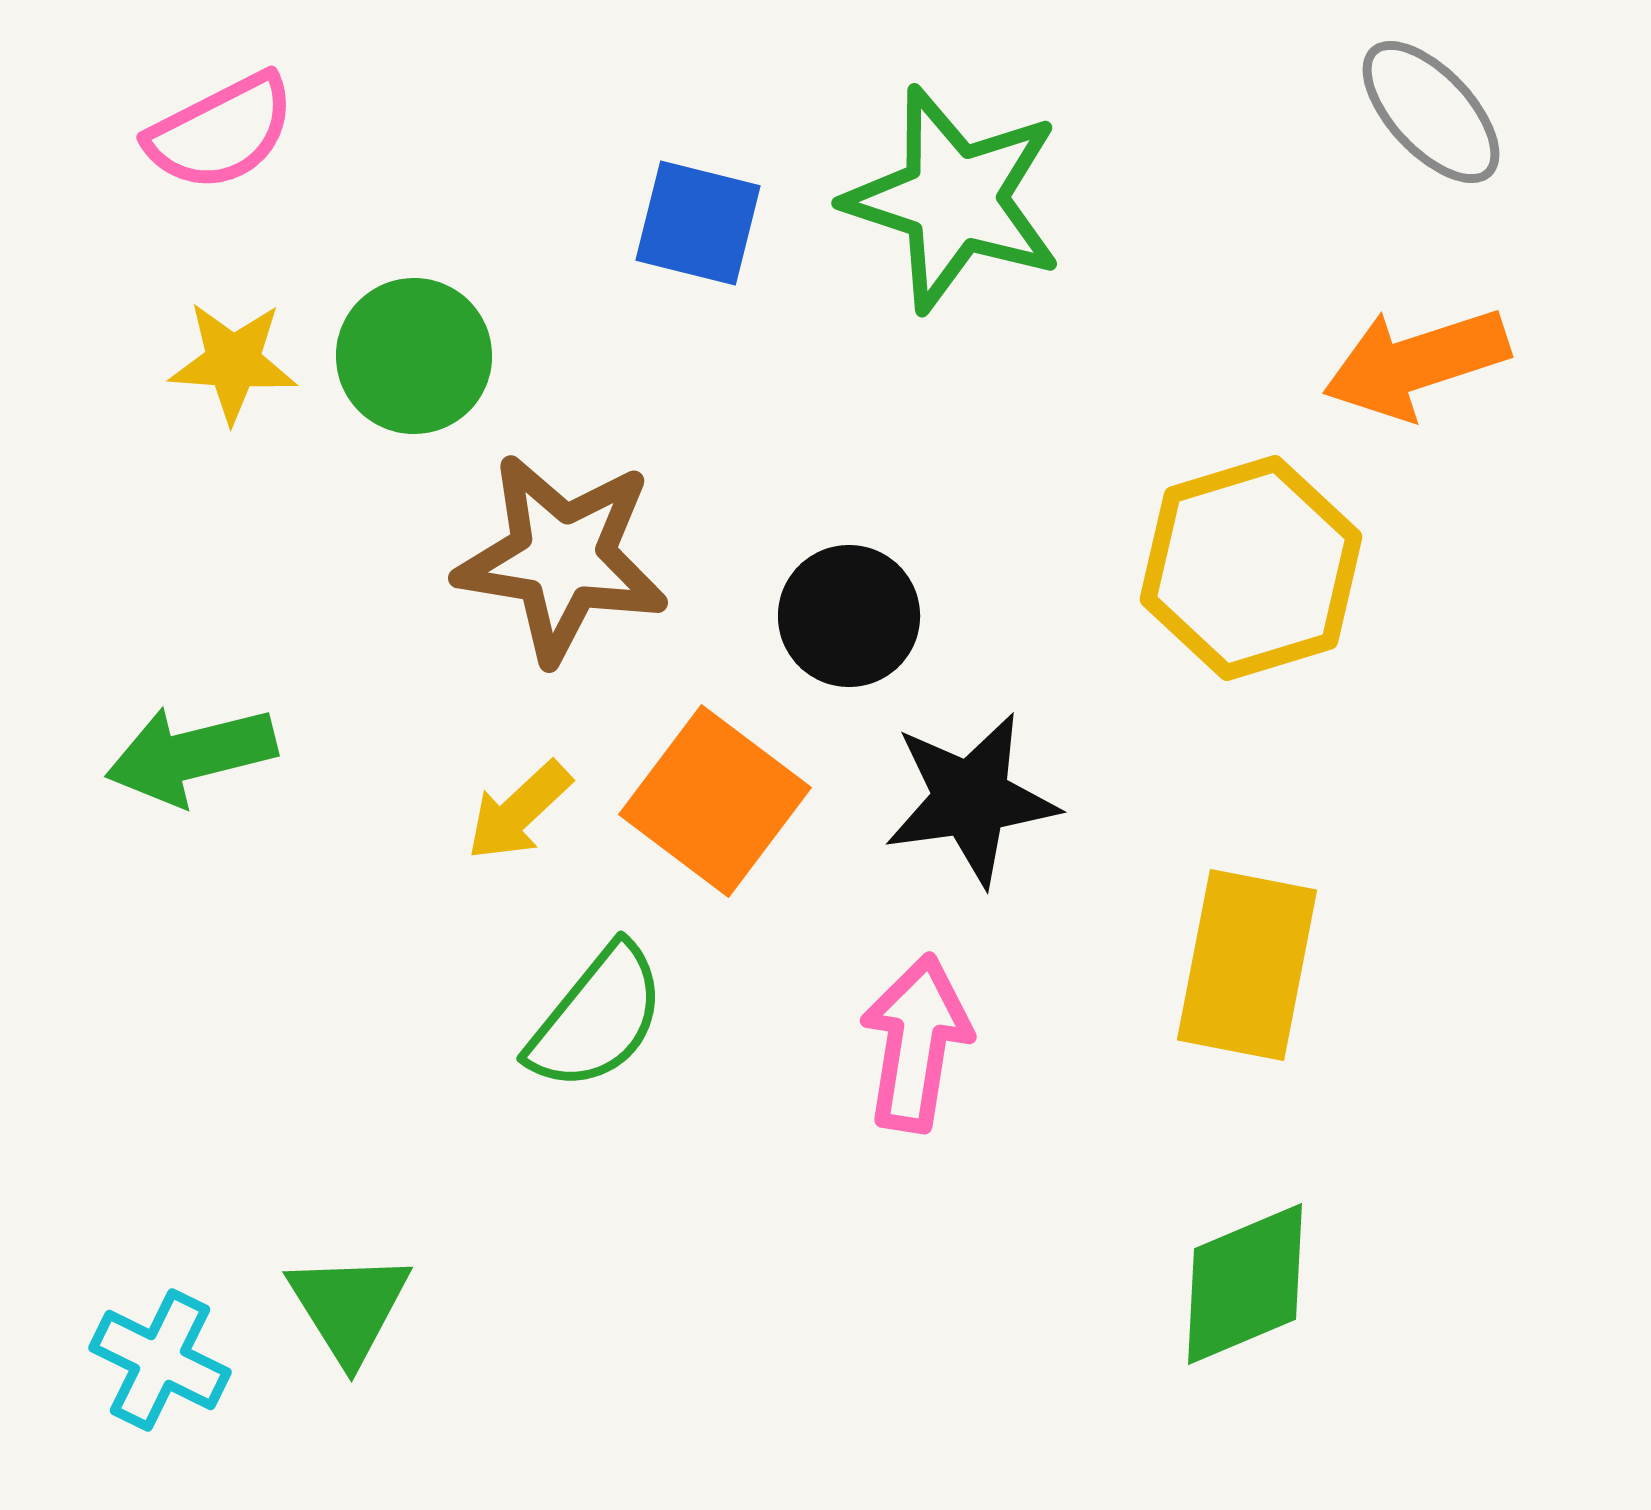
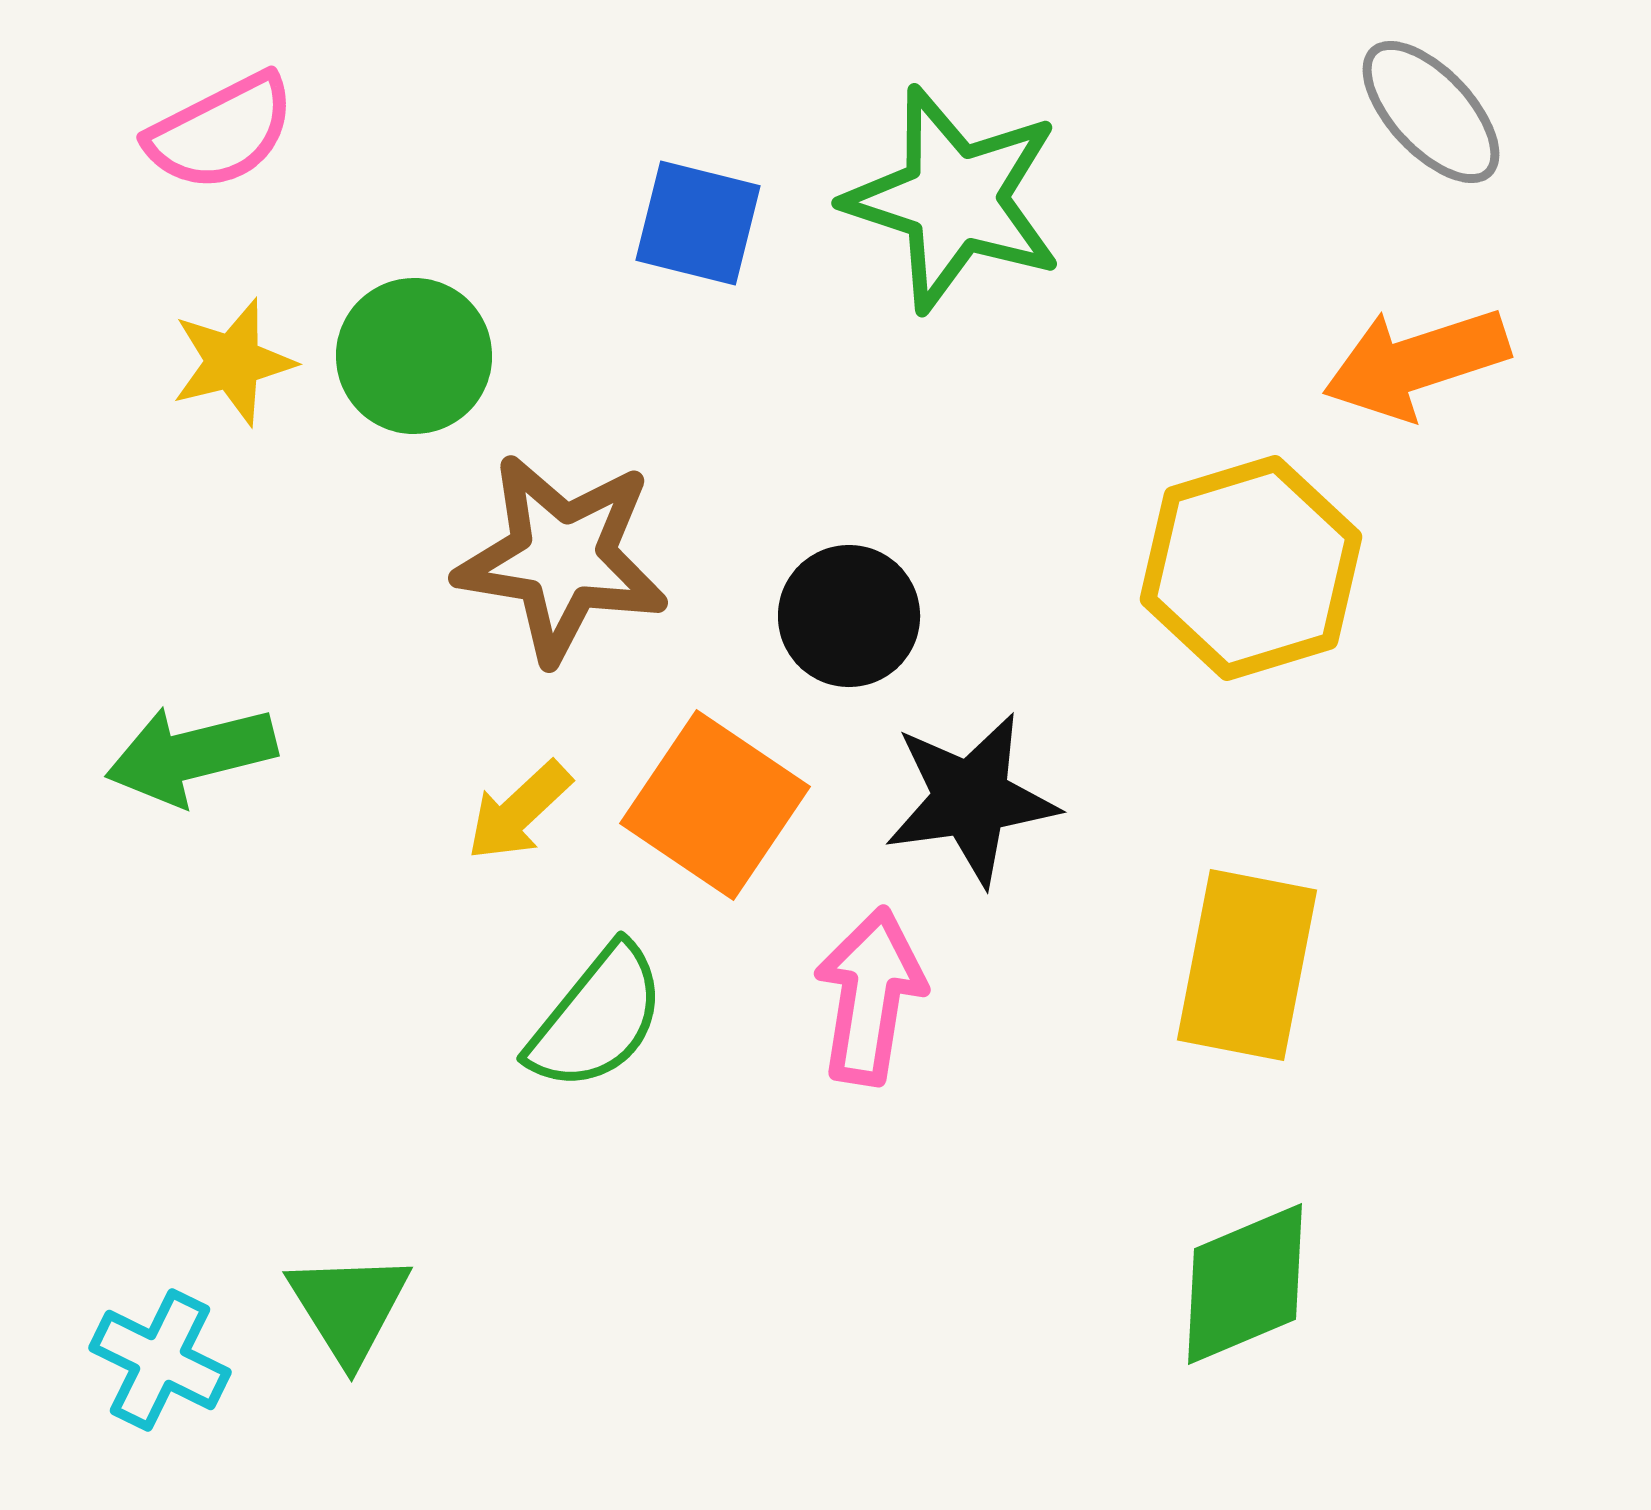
yellow star: rotated 18 degrees counterclockwise
orange square: moved 4 px down; rotated 3 degrees counterclockwise
pink arrow: moved 46 px left, 47 px up
